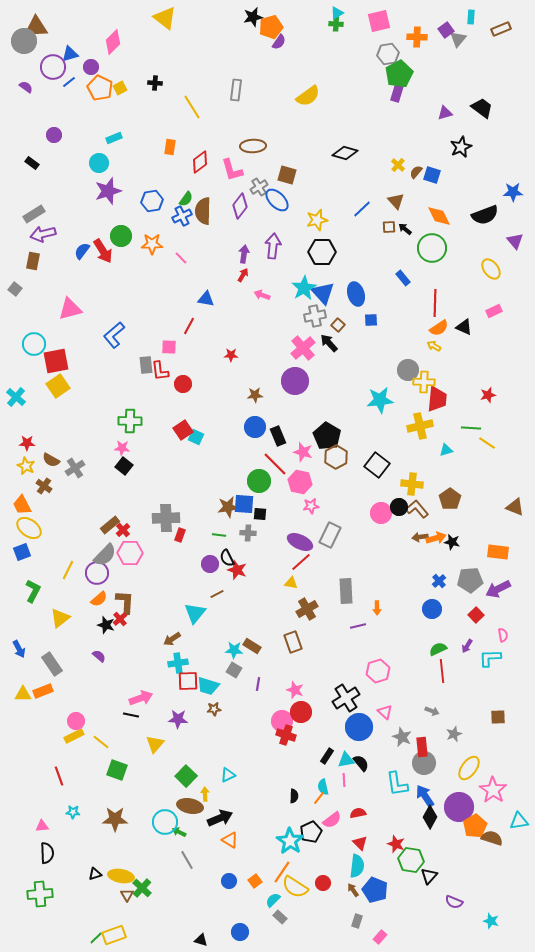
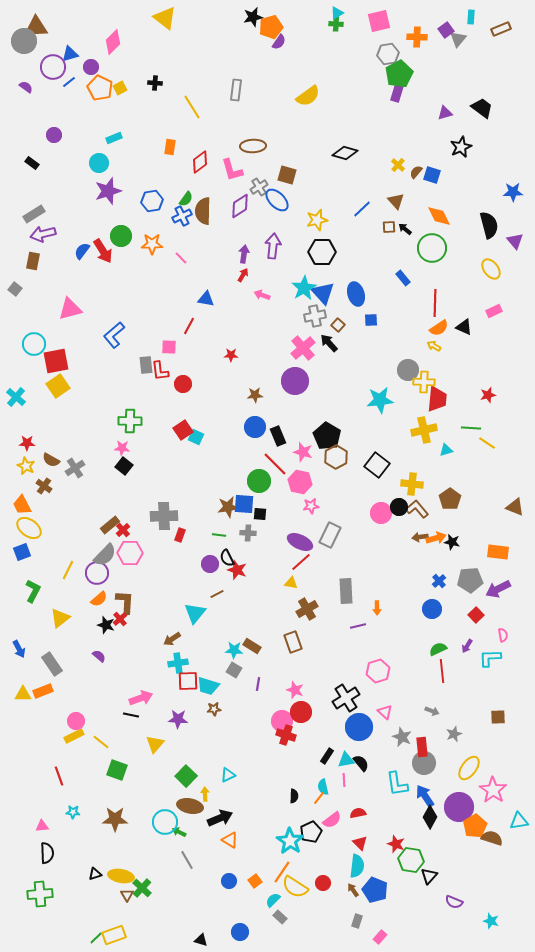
purple diamond at (240, 206): rotated 20 degrees clockwise
black semicircle at (485, 215): moved 4 px right, 10 px down; rotated 84 degrees counterclockwise
yellow cross at (420, 426): moved 4 px right, 4 px down
gray cross at (166, 518): moved 2 px left, 2 px up
